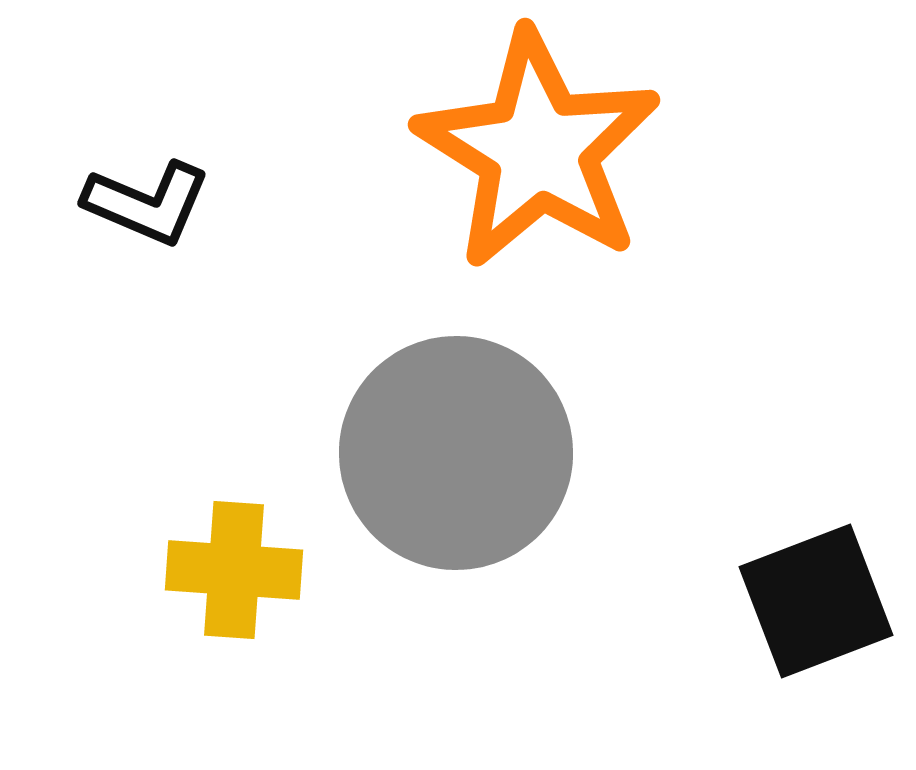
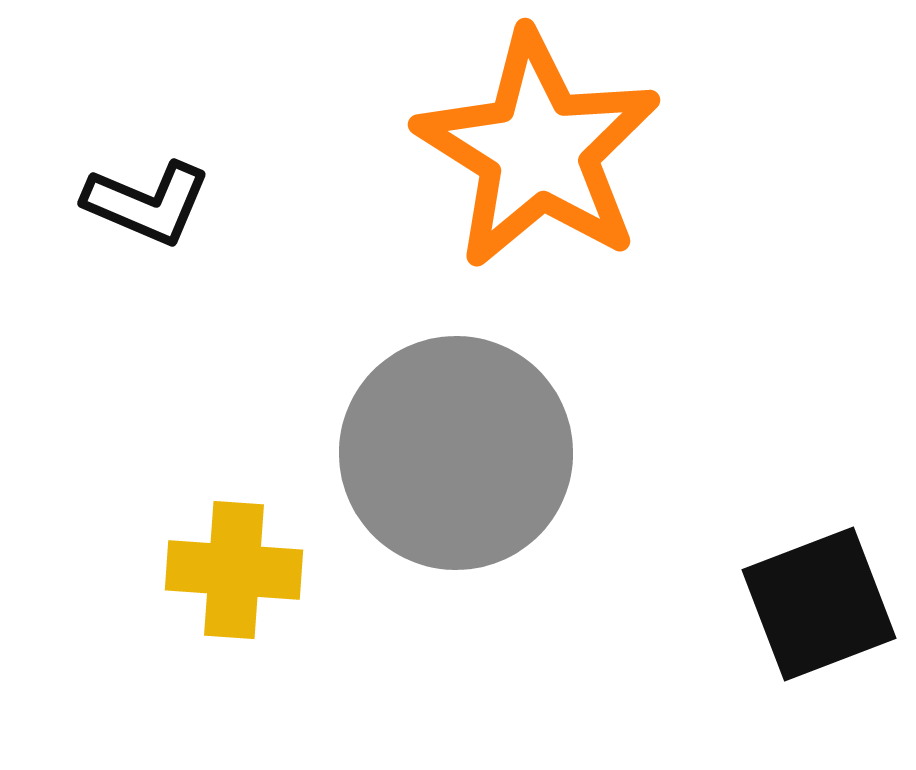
black square: moved 3 px right, 3 px down
